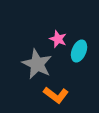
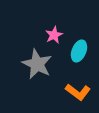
pink star: moved 4 px left, 4 px up; rotated 24 degrees clockwise
orange L-shape: moved 22 px right, 3 px up
